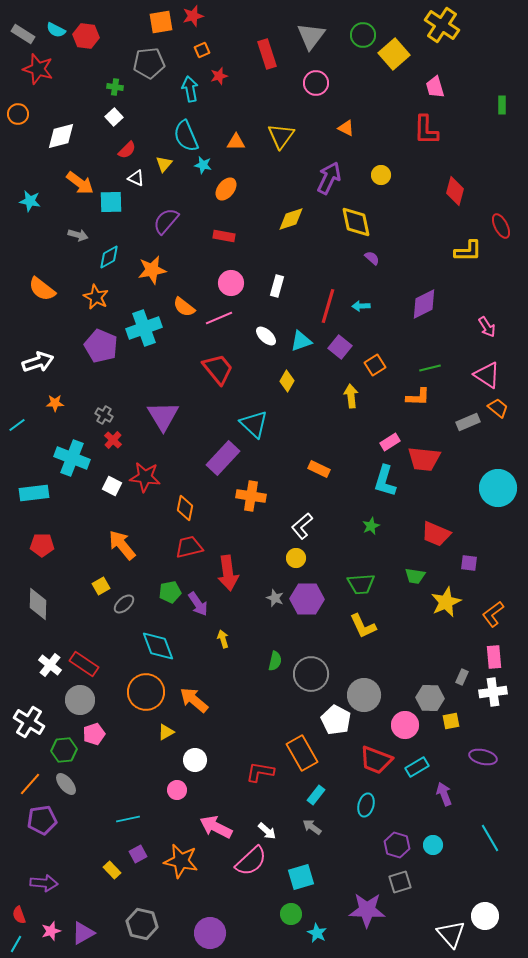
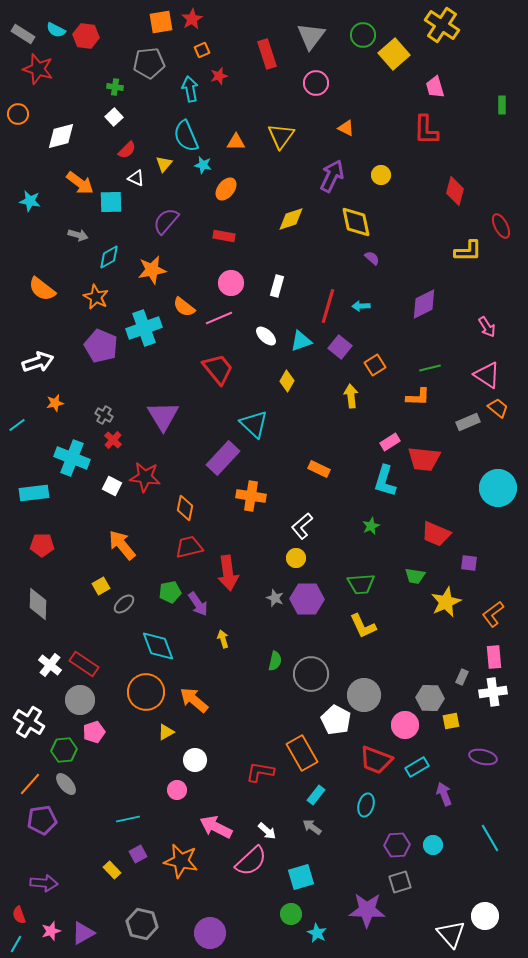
red star at (193, 16): moved 1 px left, 3 px down; rotated 15 degrees counterclockwise
purple arrow at (329, 178): moved 3 px right, 2 px up
orange star at (55, 403): rotated 12 degrees counterclockwise
pink pentagon at (94, 734): moved 2 px up
purple hexagon at (397, 845): rotated 20 degrees counterclockwise
